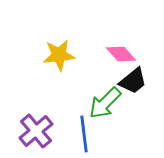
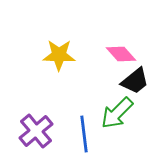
yellow star: rotated 8 degrees clockwise
black trapezoid: moved 2 px right
green arrow: moved 12 px right, 10 px down
